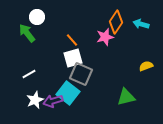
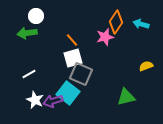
white circle: moved 1 px left, 1 px up
green arrow: rotated 60 degrees counterclockwise
white star: rotated 24 degrees counterclockwise
